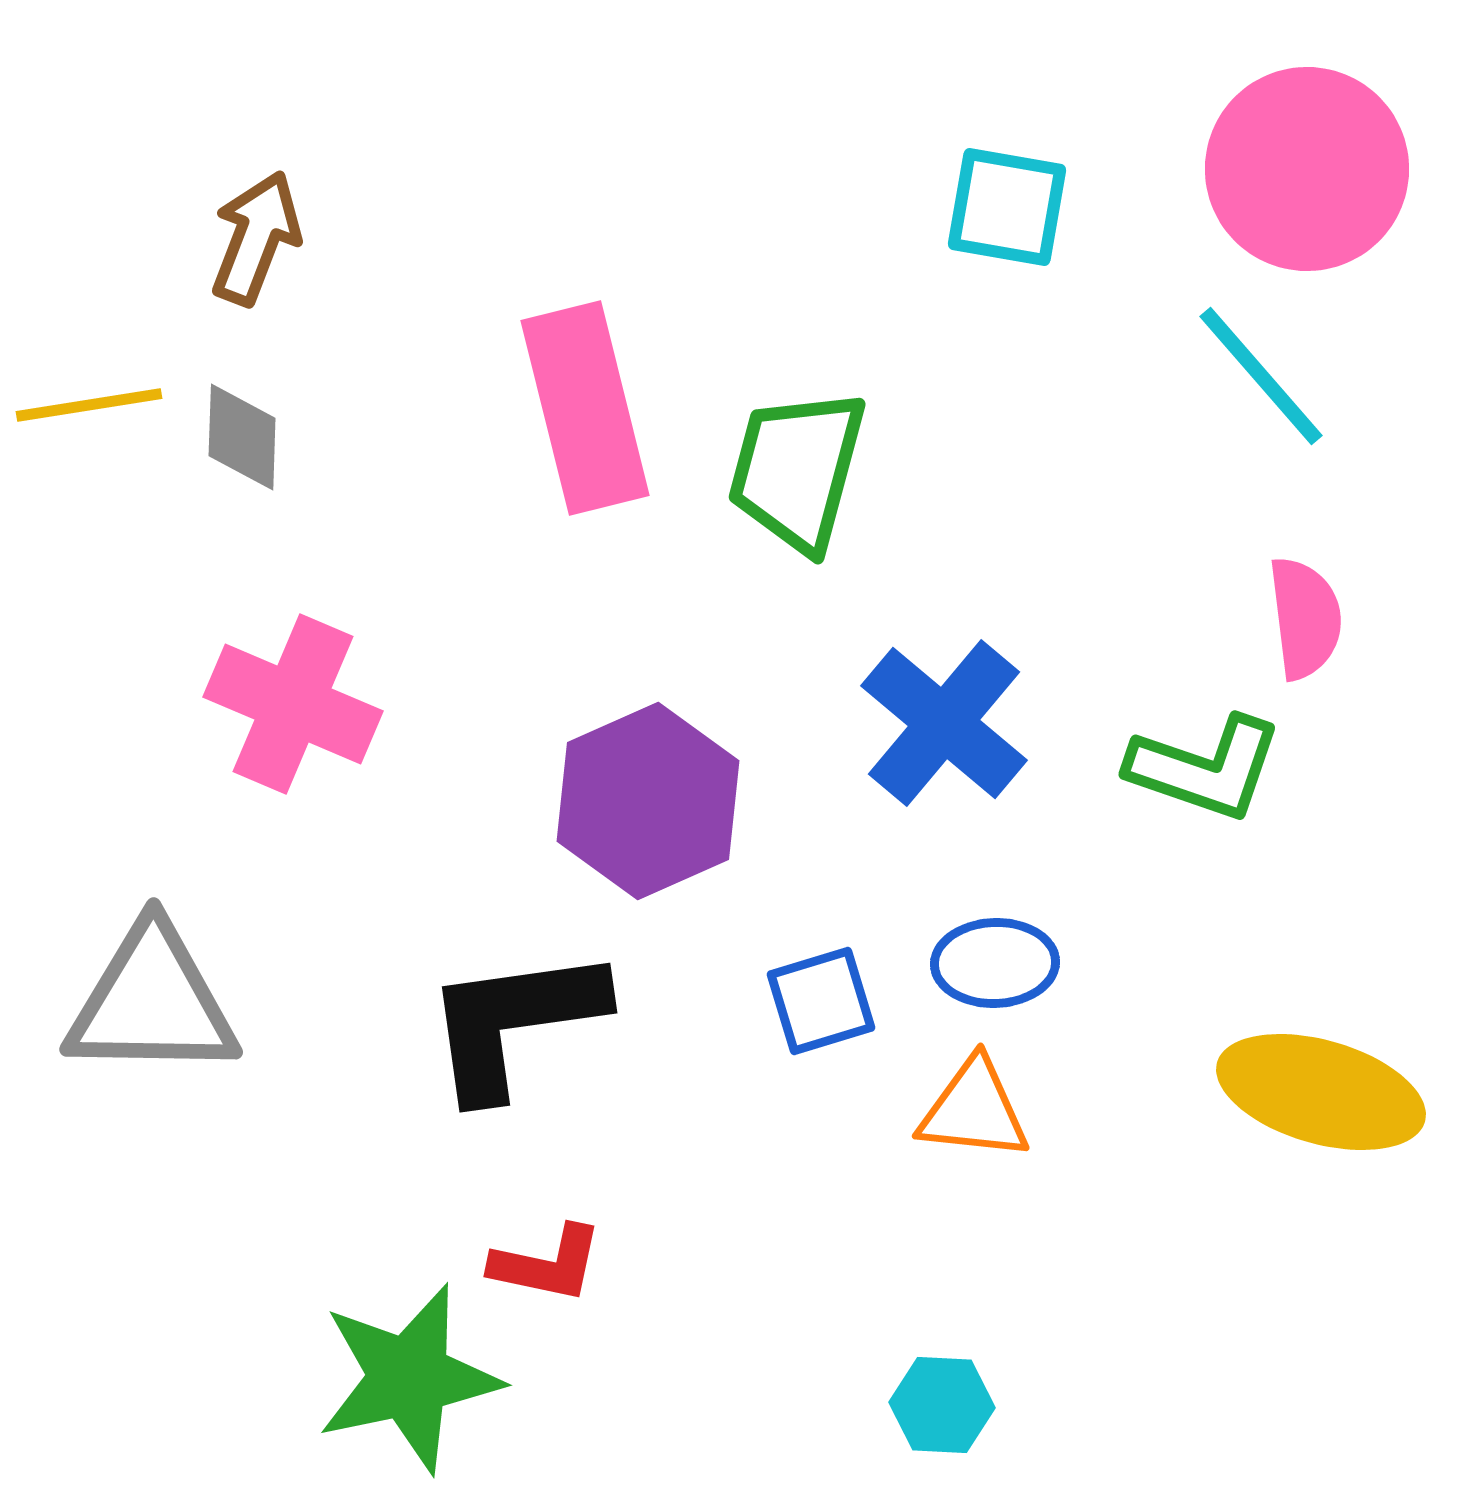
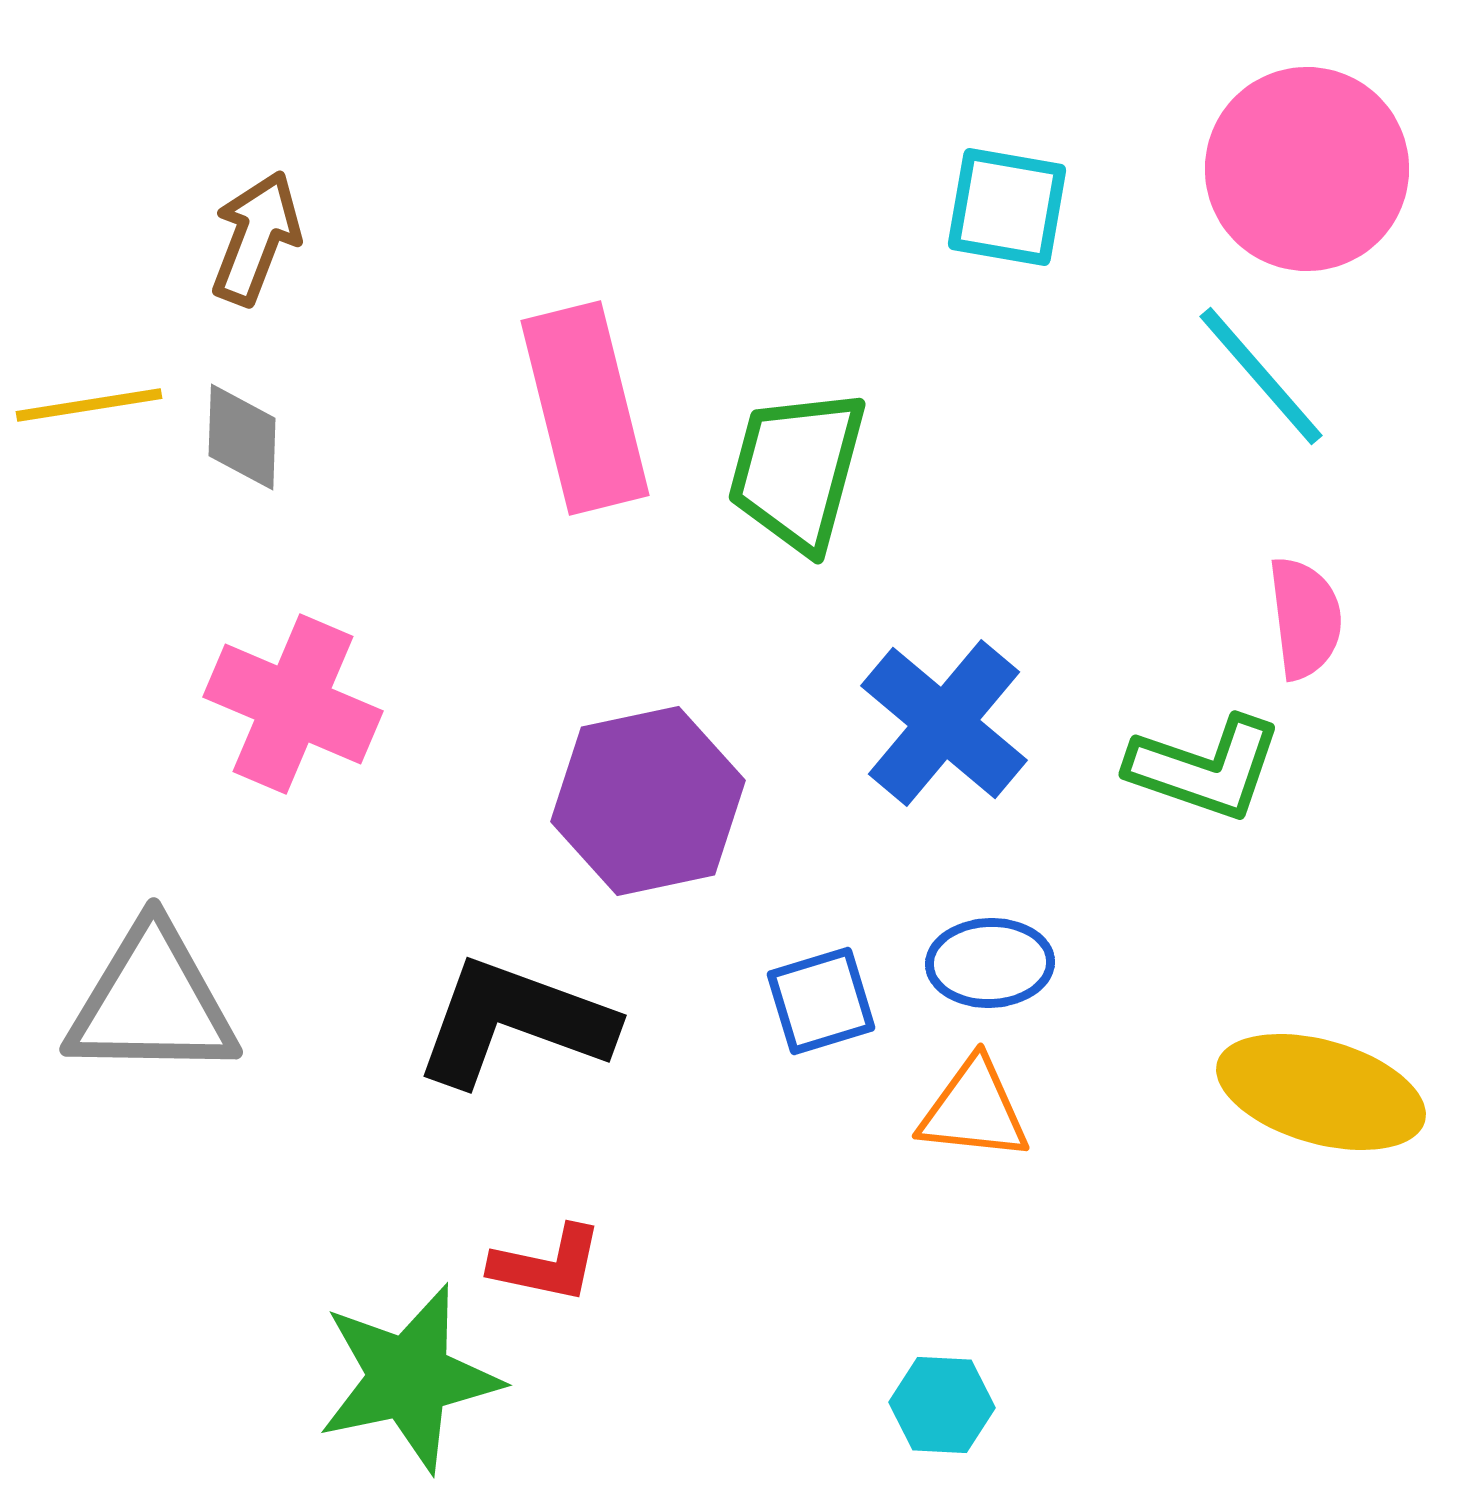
purple hexagon: rotated 12 degrees clockwise
blue ellipse: moved 5 px left
black L-shape: rotated 28 degrees clockwise
